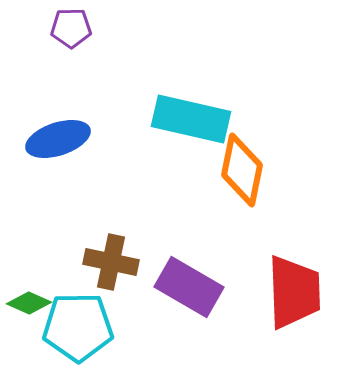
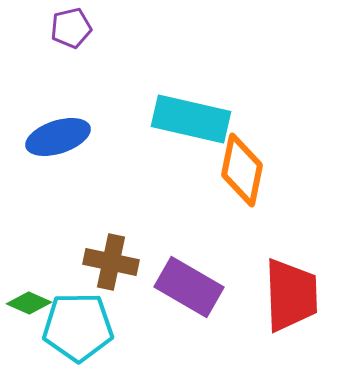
purple pentagon: rotated 12 degrees counterclockwise
blue ellipse: moved 2 px up
red trapezoid: moved 3 px left, 3 px down
